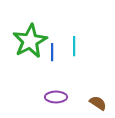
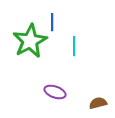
blue line: moved 30 px up
purple ellipse: moved 1 px left, 5 px up; rotated 20 degrees clockwise
brown semicircle: rotated 48 degrees counterclockwise
